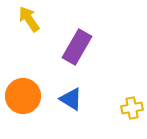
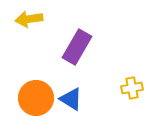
yellow arrow: rotated 64 degrees counterclockwise
orange circle: moved 13 px right, 2 px down
yellow cross: moved 20 px up
